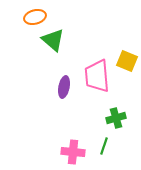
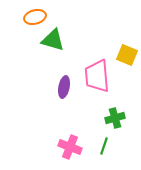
green triangle: rotated 25 degrees counterclockwise
yellow square: moved 6 px up
green cross: moved 1 px left
pink cross: moved 3 px left, 5 px up; rotated 15 degrees clockwise
